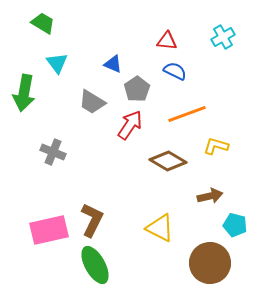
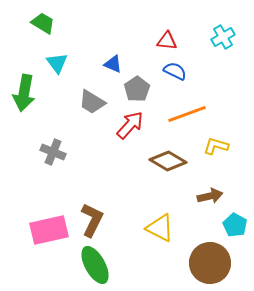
red arrow: rotated 8 degrees clockwise
cyan pentagon: rotated 15 degrees clockwise
